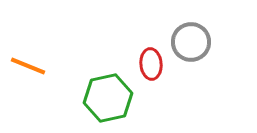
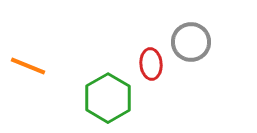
green hexagon: rotated 18 degrees counterclockwise
